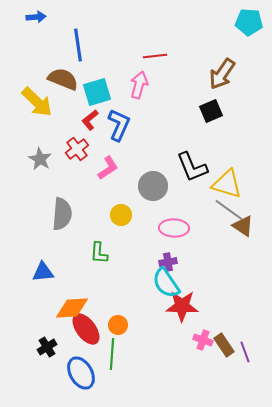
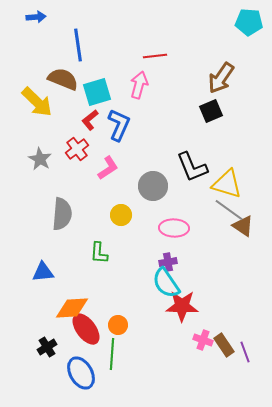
brown arrow: moved 1 px left, 4 px down
